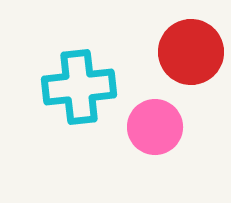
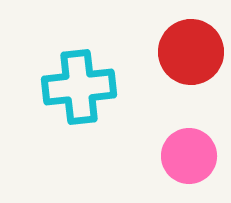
pink circle: moved 34 px right, 29 px down
